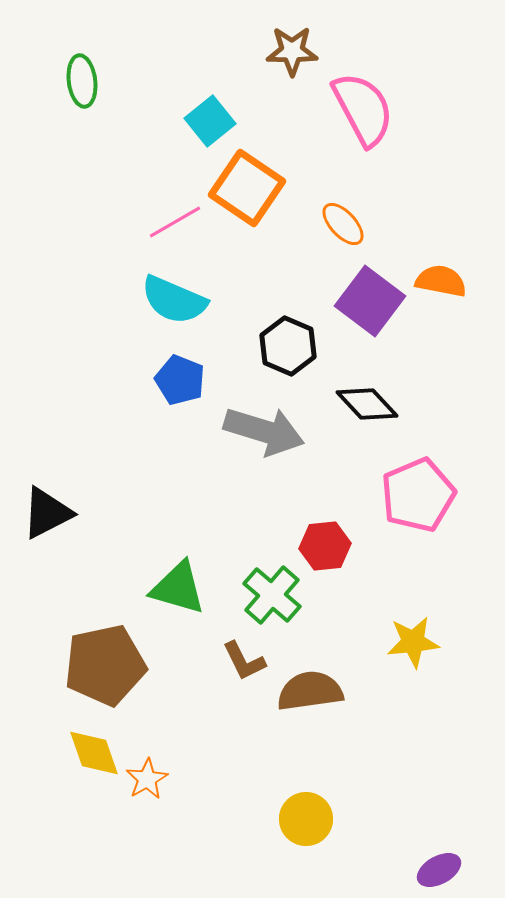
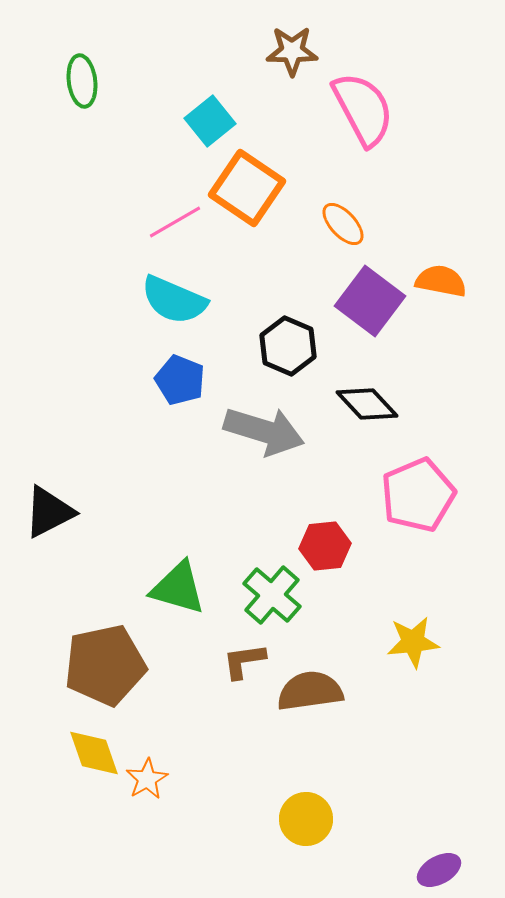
black triangle: moved 2 px right, 1 px up
brown L-shape: rotated 108 degrees clockwise
